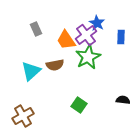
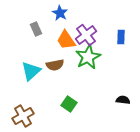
blue star: moved 37 px left, 10 px up
green square: moved 10 px left, 1 px up
